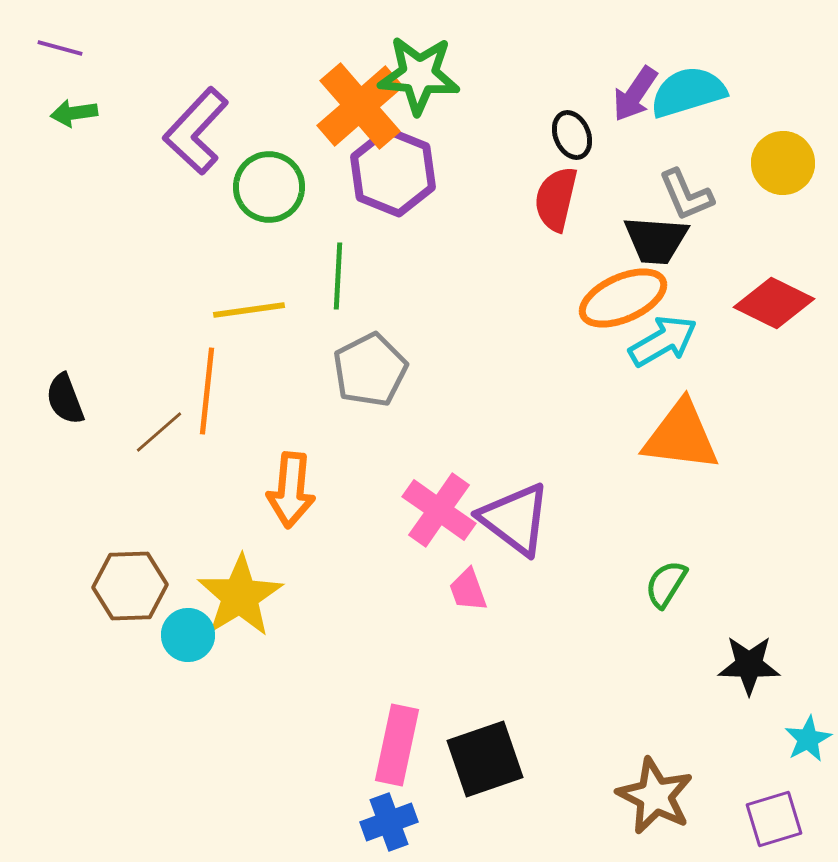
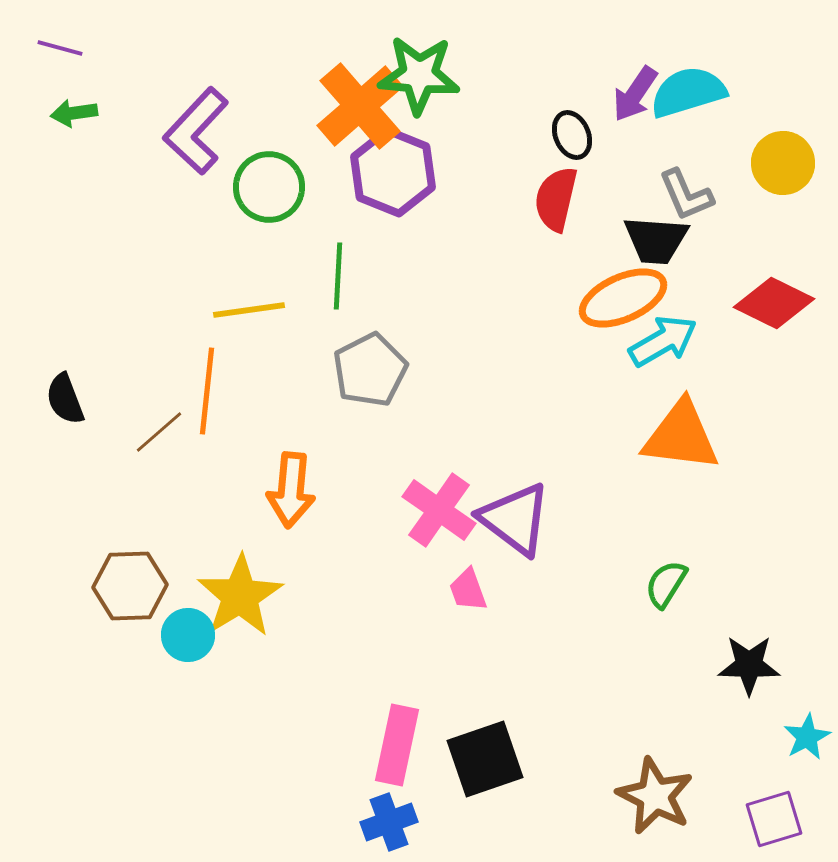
cyan star: moved 1 px left, 2 px up
